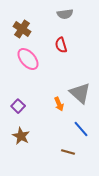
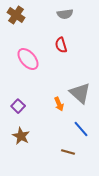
brown cross: moved 6 px left, 14 px up
